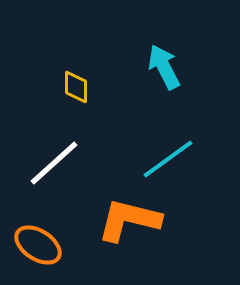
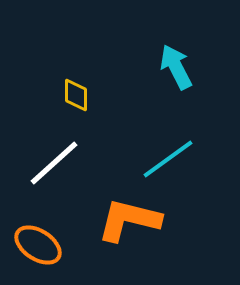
cyan arrow: moved 12 px right
yellow diamond: moved 8 px down
